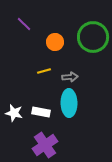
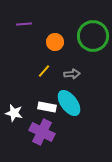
purple line: rotated 49 degrees counterclockwise
green circle: moved 1 px up
yellow line: rotated 32 degrees counterclockwise
gray arrow: moved 2 px right, 3 px up
cyan ellipse: rotated 36 degrees counterclockwise
white rectangle: moved 6 px right, 5 px up
purple cross: moved 3 px left, 13 px up; rotated 30 degrees counterclockwise
